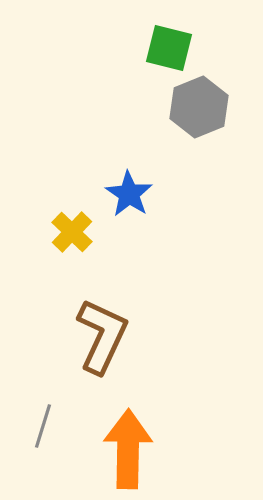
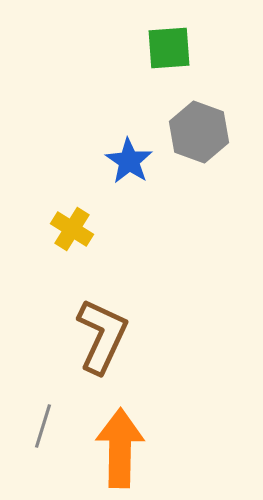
green square: rotated 18 degrees counterclockwise
gray hexagon: moved 25 px down; rotated 18 degrees counterclockwise
blue star: moved 33 px up
yellow cross: moved 3 px up; rotated 12 degrees counterclockwise
orange arrow: moved 8 px left, 1 px up
